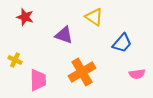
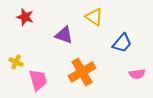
yellow cross: moved 1 px right, 2 px down
pink trapezoid: rotated 15 degrees counterclockwise
